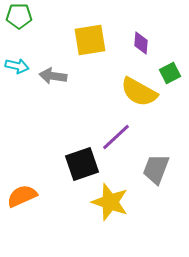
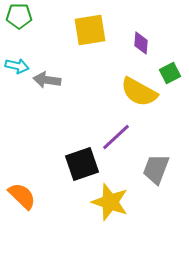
yellow square: moved 10 px up
gray arrow: moved 6 px left, 4 px down
orange semicircle: rotated 68 degrees clockwise
